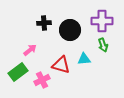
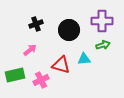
black cross: moved 8 px left, 1 px down; rotated 16 degrees counterclockwise
black circle: moved 1 px left
green arrow: rotated 88 degrees counterclockwise
green rectangle: moved 3 px left, 3 px down; rotated 24 degrees clockwise
pink cross: moved 1 px left
